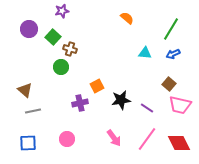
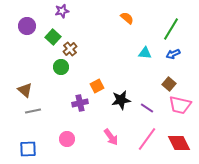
purple circle: moved 2 px left, 3 px up
brown cross: rotated 32 degrees clockwise
pink arrow: moved 3 px left, 1 px up
blue square: moved 6 px down
